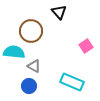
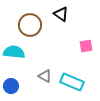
black triangle: moved 2 px right, 2 px down; rotated 14 degrees counterclockwise
brown circle: moved 1 px left, 6 px up
pink square: rotated 24 degrees clockwise
gray triangle: moved 11 px right, 10 px down
blue circle: moved 18 px left
